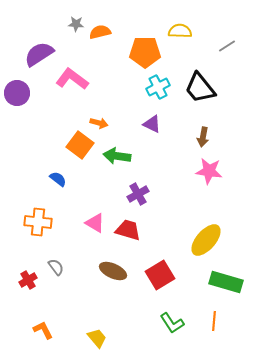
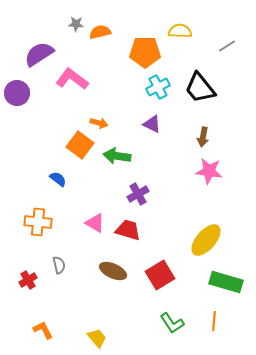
gray semicircle: moved 3 px right, 2 px up; rotated 24 degrees clockwise
